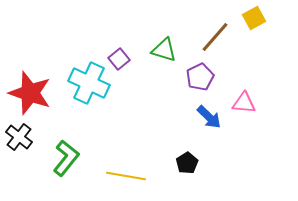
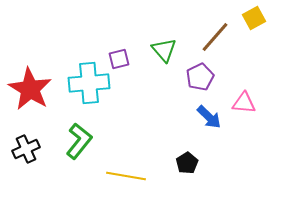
green triangle: rotated 32 degrees clockwise
purple square: rotated 25 degrees clockwise
cyan cross: rotated 30 degrees counterclockwise
red star: moved 4 px up; rotated 12 degrees clockwise
black cross: moved 7 px right, 12 px down; rotated 28 degrees clockwise
green L-shape: moved 13 px right, 17 px up
